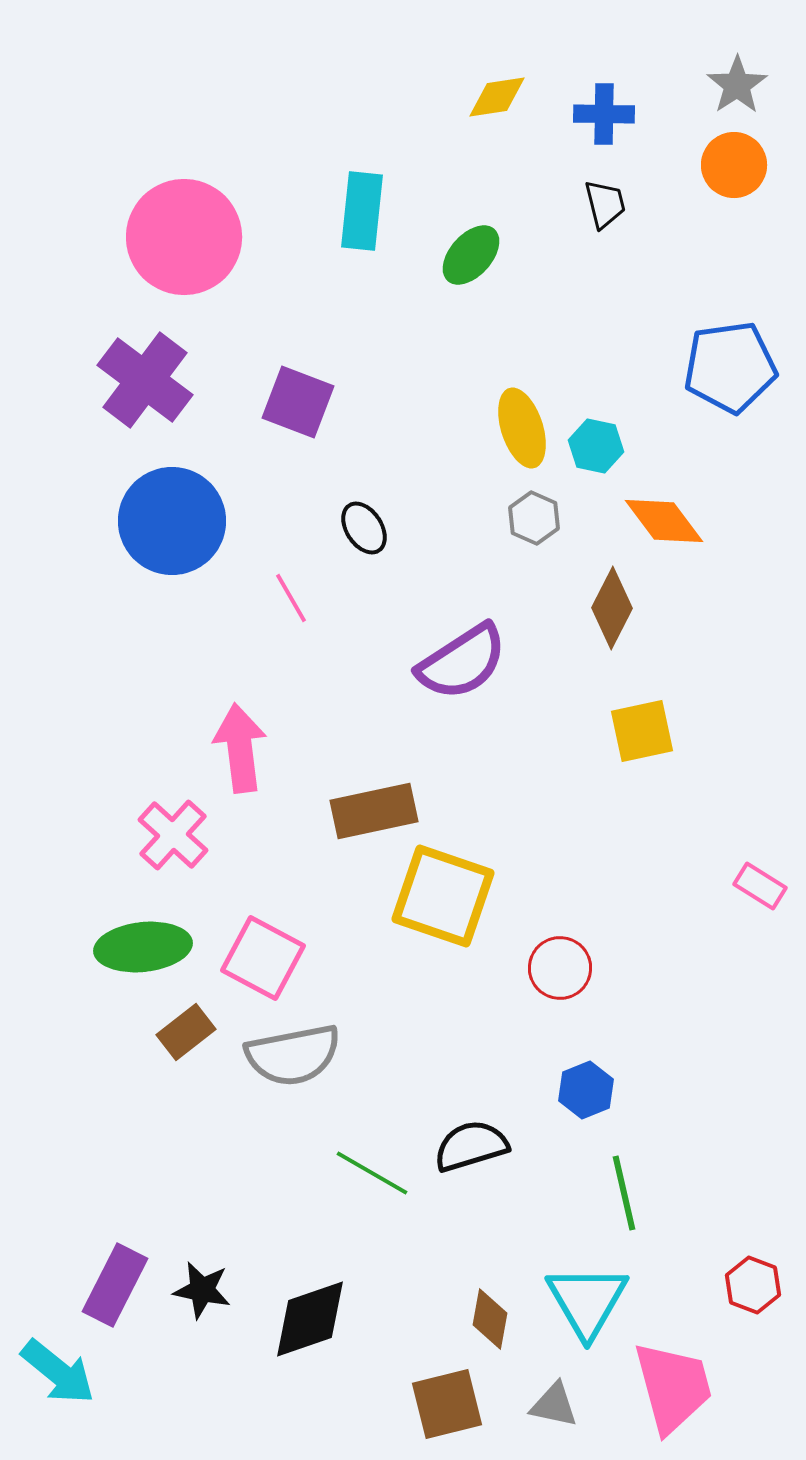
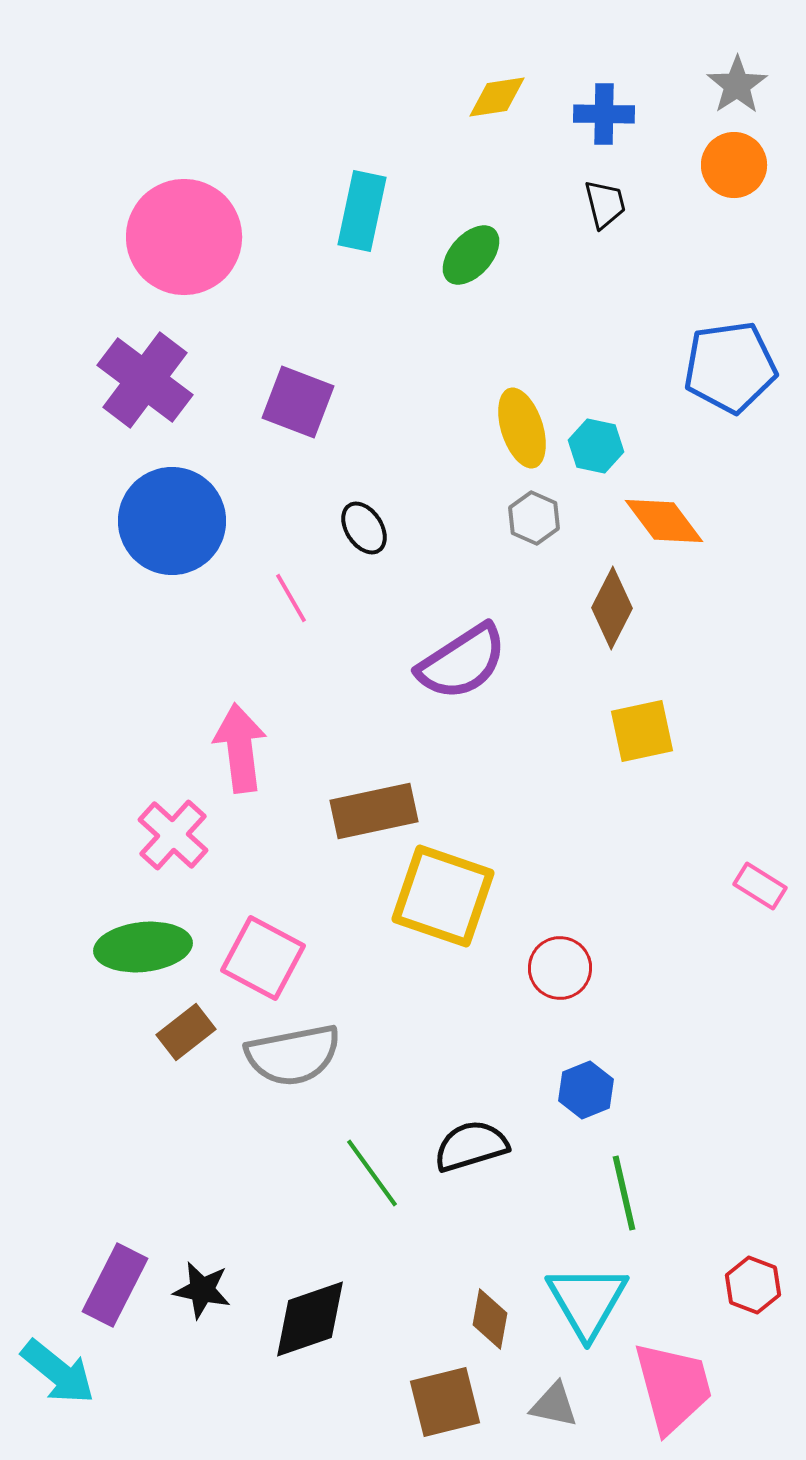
cyan rectangle at (362, 211): rotated 6 degrees clockwise
green line at (372, 1173): rotated 24 degrees clockwise
brown square at (447, 1404): moved 2 px left, 2 px up
